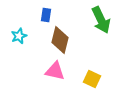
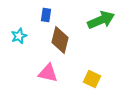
green arrow: rotated 88 degrees counterclockwise
pink triangle: moved 7 px left, 2 px down
